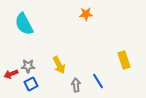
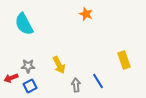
orange star: rotated 24 degrees clockwise
red arrow: moved 4 px down
blue square: moved 1 px left, 2 px down
